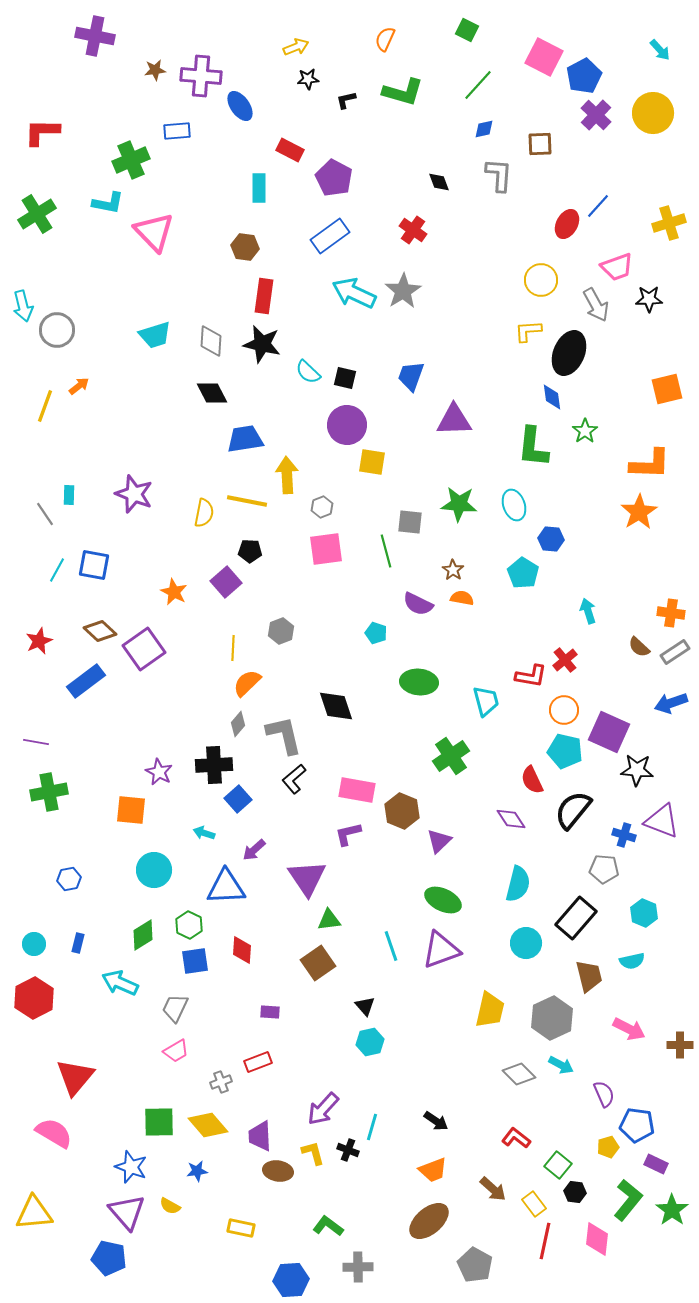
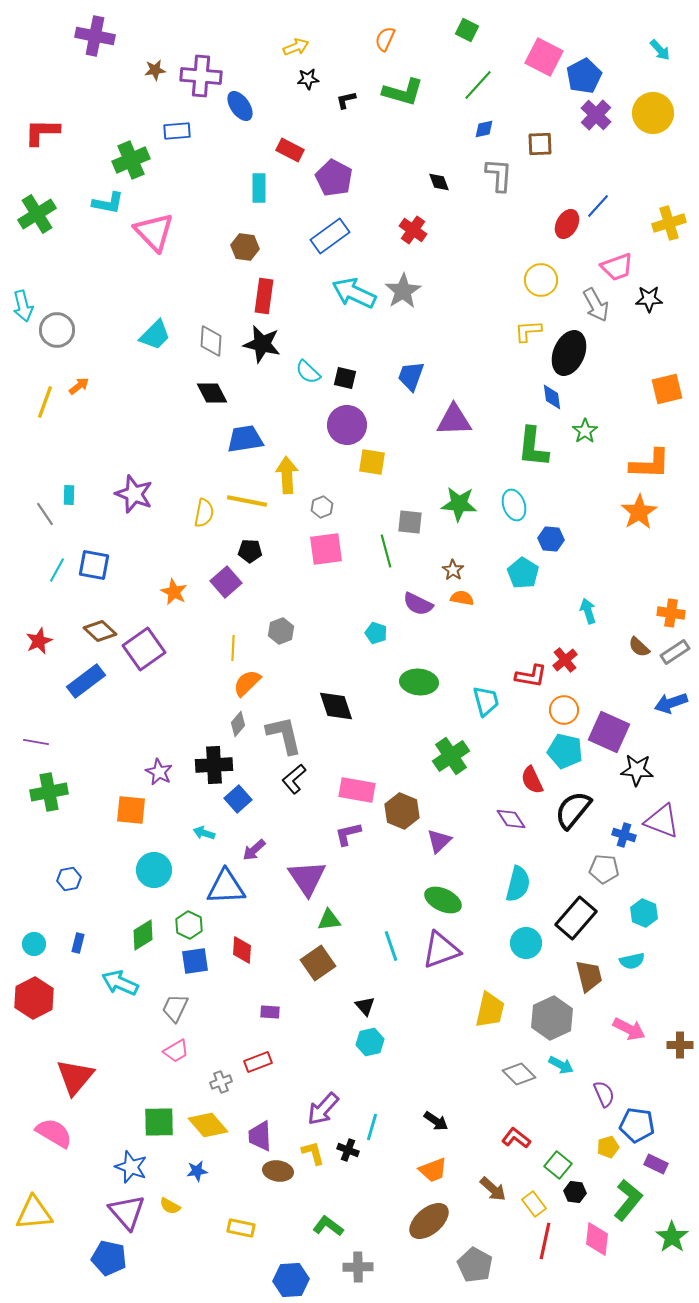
cyan trapezoid at (155, 335): rotated 28 degrees counterclockwise
yellow line at (45, 406): moved 4 px up
green star at (672, 1210): moved 27 px down
